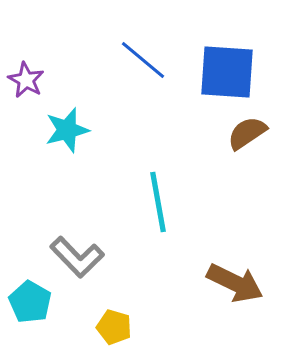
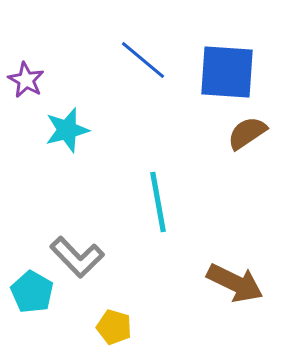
cyan pentagon: moved 2 px right, 10 px up
